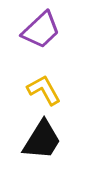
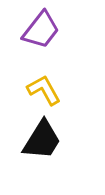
purple trapezoid: rotated 9 degrees counterclockwise
